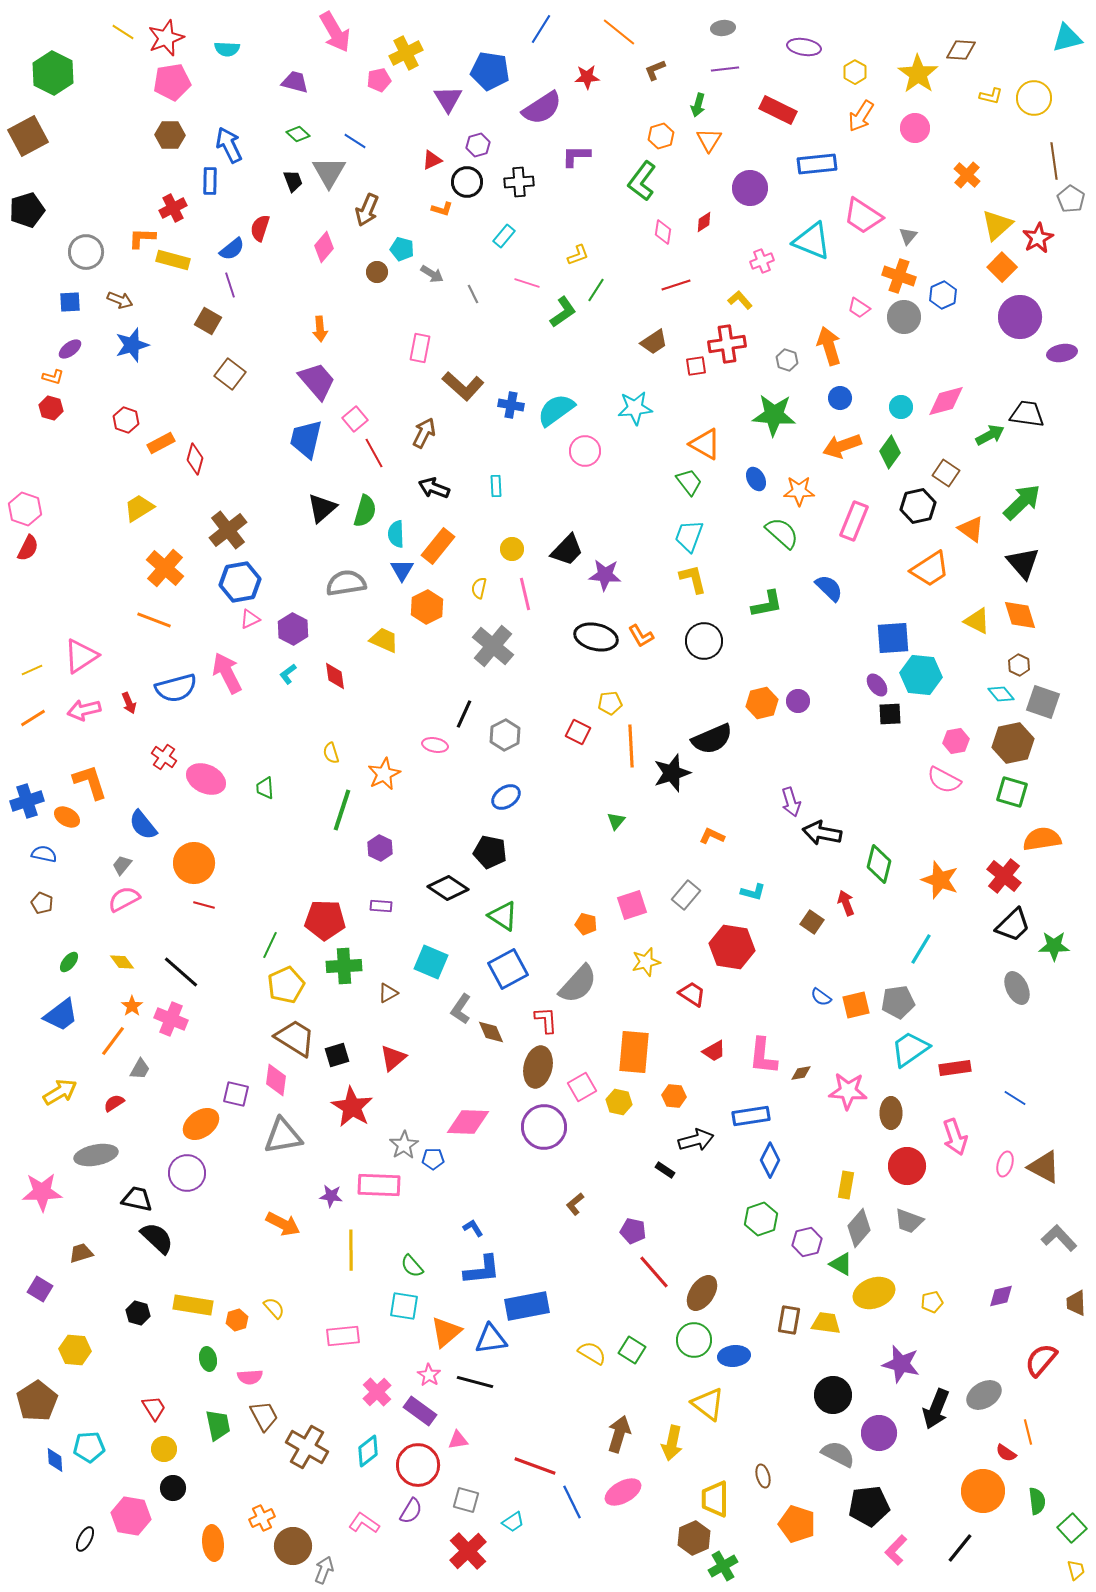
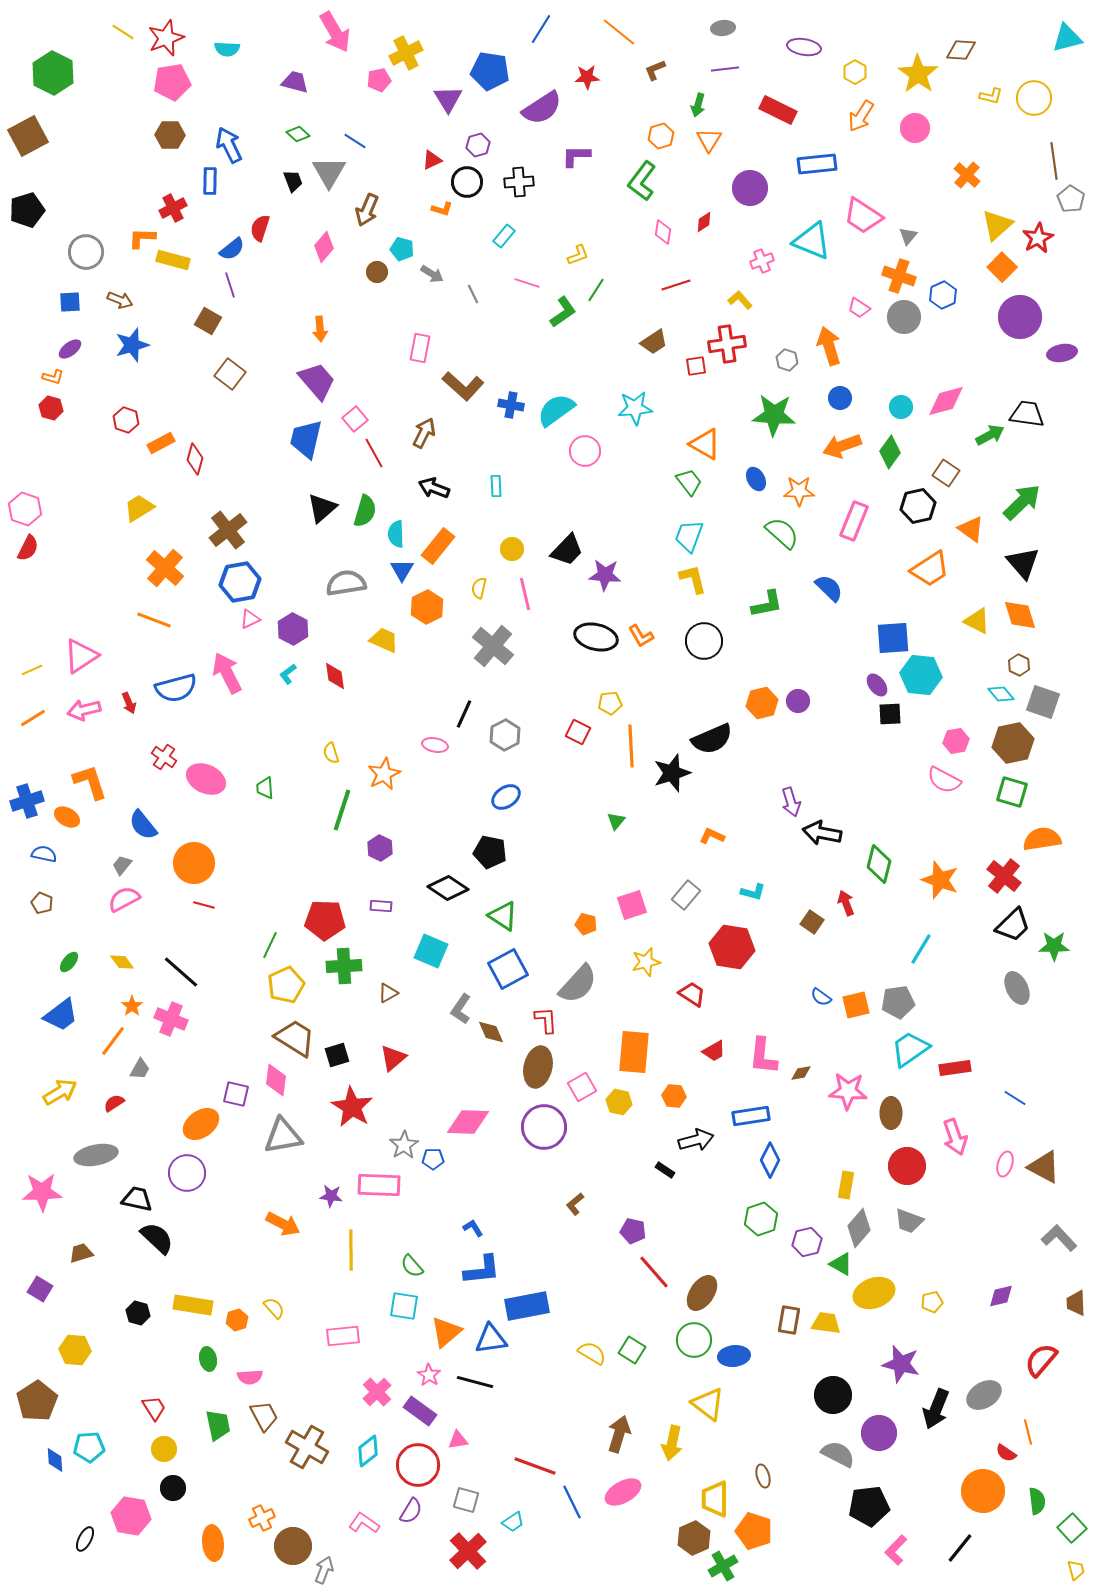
cyan square at (431, 962): moved 11 px up
orange pentagon at (797, 1524): moved 43 px left, 7 px down
